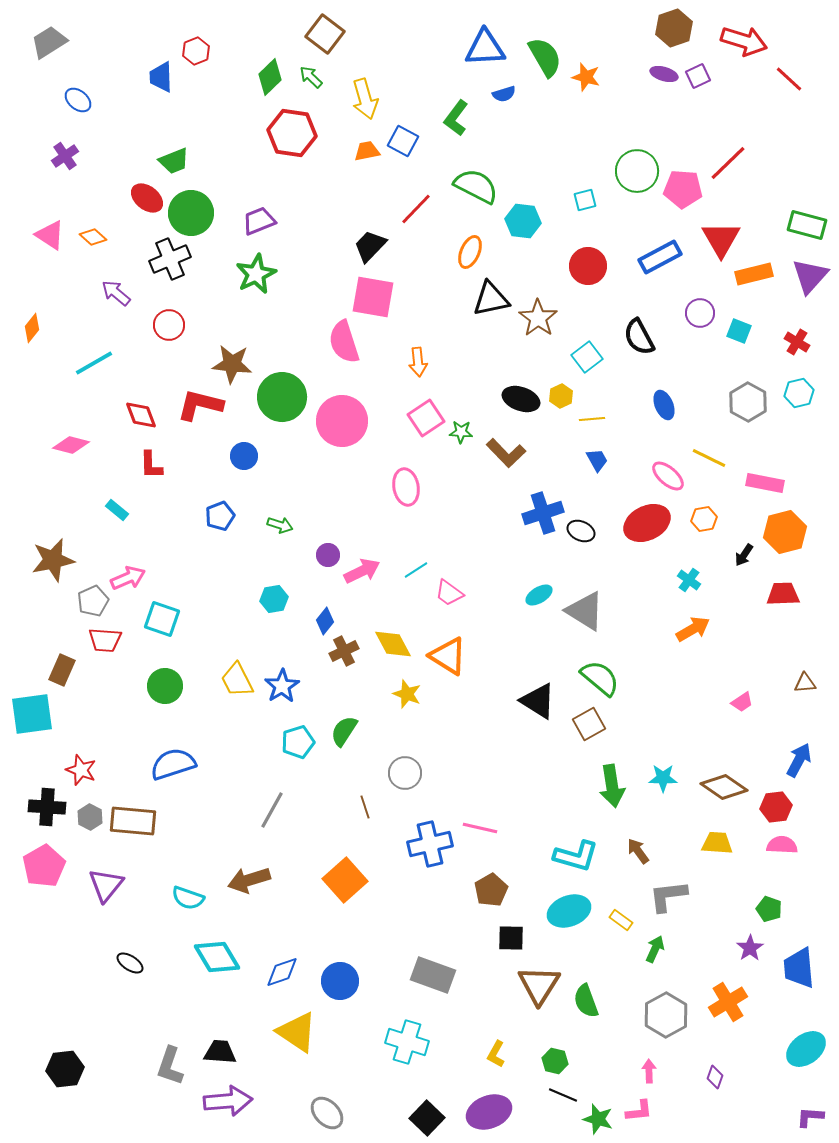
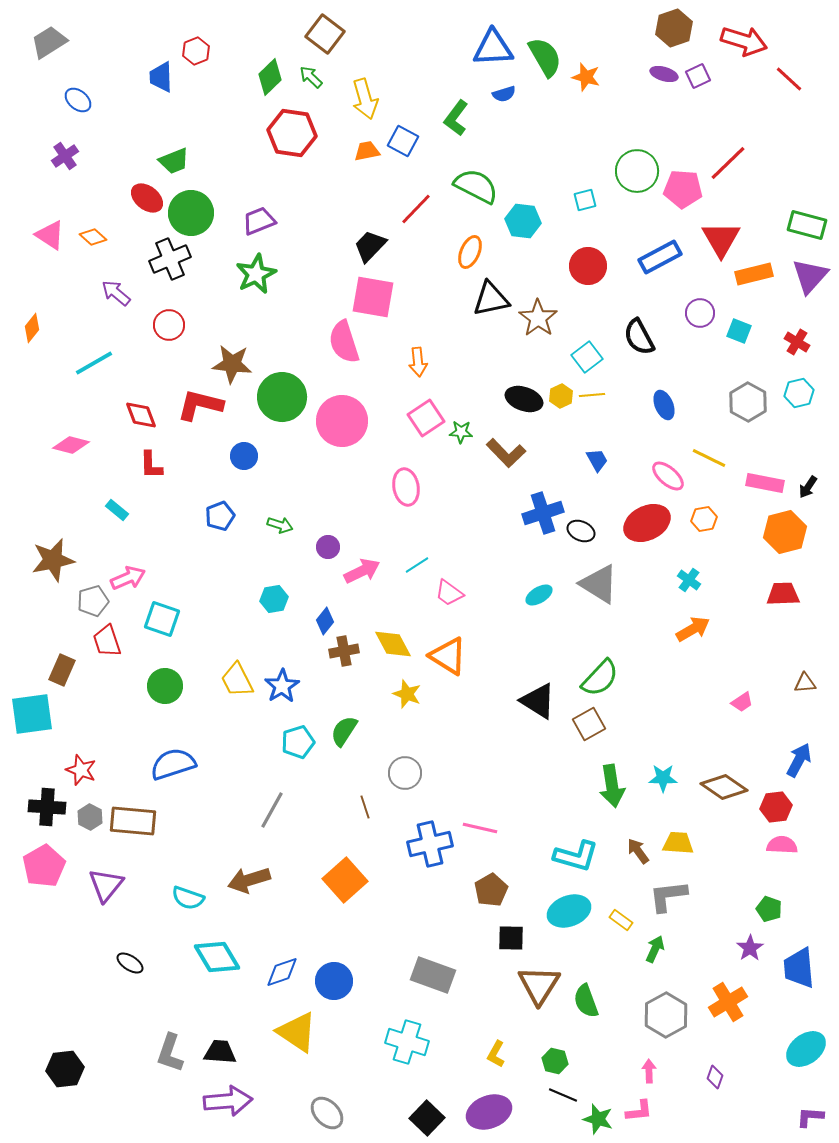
blue triangle at (485, 48): moved 8 px right
black ellipse at (521, 399): moved 3 px right
yellow line at (592, 419): moved 24 px up
purple circle at (328, 555): moved 8 px up
black arrow at (744, 555): moved 64 px right, 68 px up
cyan line at (416, 570): moved 1 px right, 5 px up
gray pentagon at (93, 601): rotated 8 degrees clockwise
gray triangle at (585, 611): moved 14 px right, 27 px up
red trapezoid at (105, 640): moved 2 px right, 1 px down; rotated 68 degrees clockwise
brown cross at (344, 651): rotated 16 degrees clockwise
green semicircle at (600, 678): rotated 93 degrees clockwise
yellow trapezoid at (717, 843): moved 39 px left
blue circle at (340, 981): moved 6 px left
gray L-shape at (170, 1066): moved 13 px up
